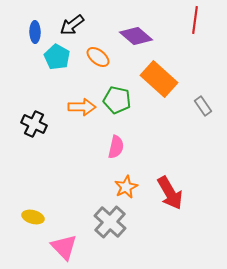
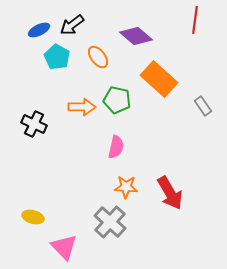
blue ellipse: moved 4 px right, 2 px up; rotated 65 degrees clockwise
orange ellipse: rotated 15 degrees clockwise
orange star: rotated 30 degrees clockwise
